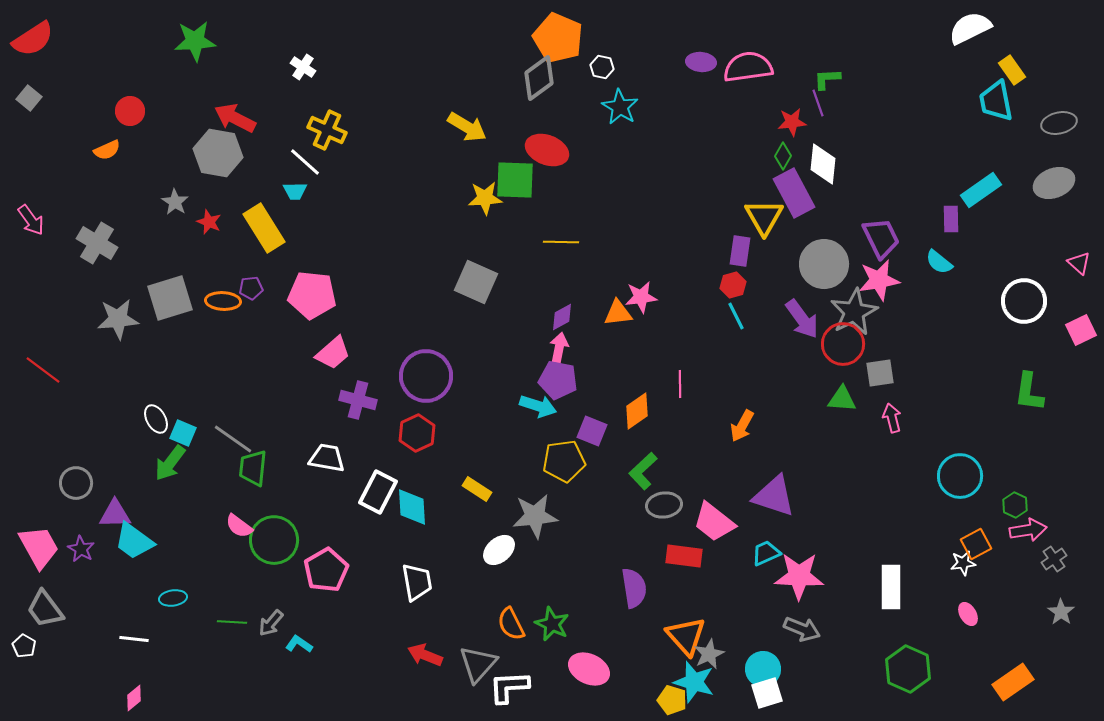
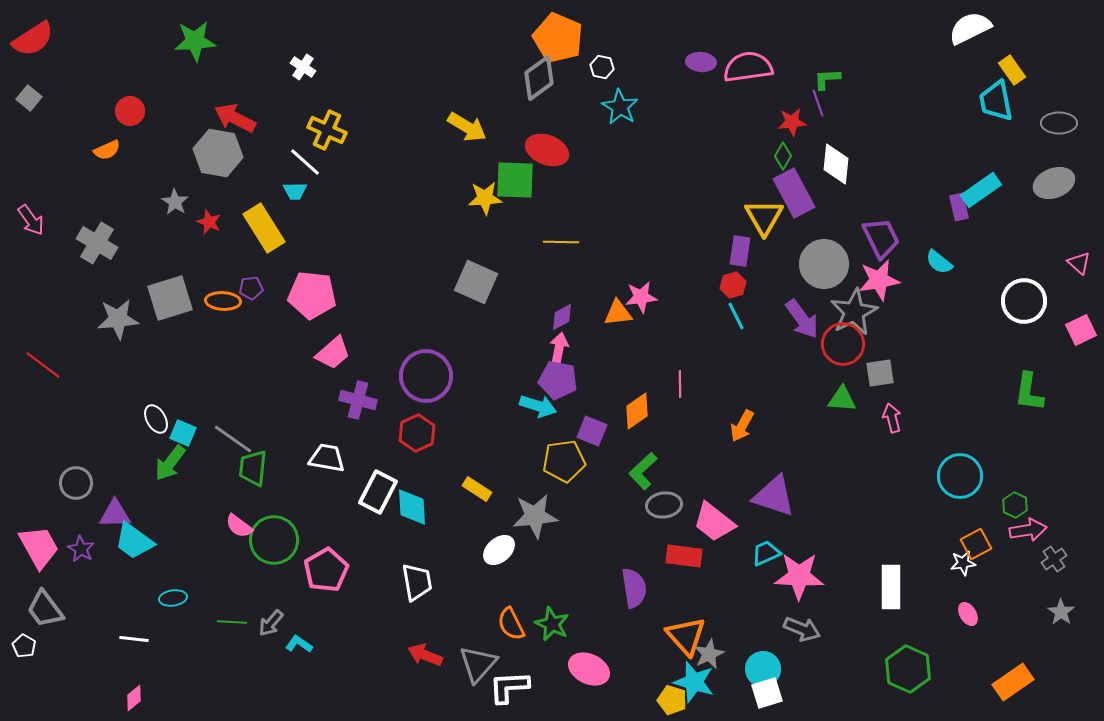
gray ellipse at (1059, 123): rotated 12 degrees clockwise
white diamond at (823, 164): moved 13 px right
purple rectangle at (951, 219): moved 8 px right, 12 px up; rotated 12 degrees counterclockwise
red line at (43, 370): moved 5 px up
